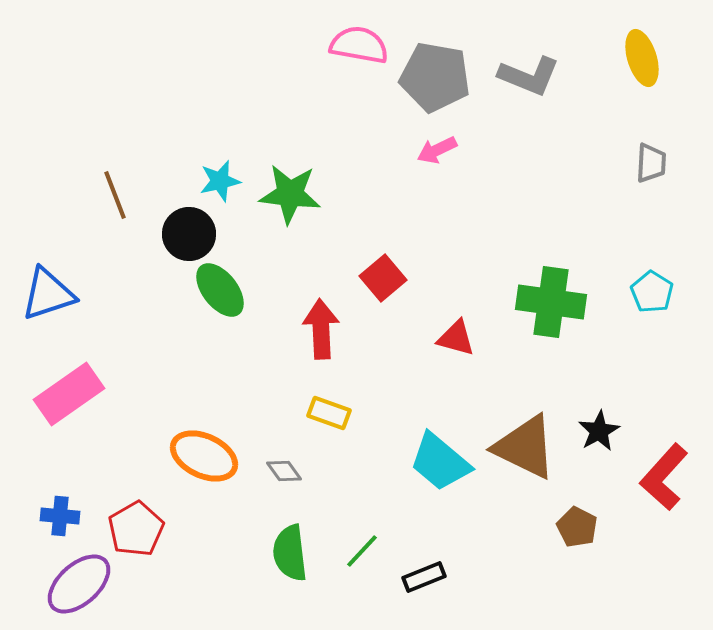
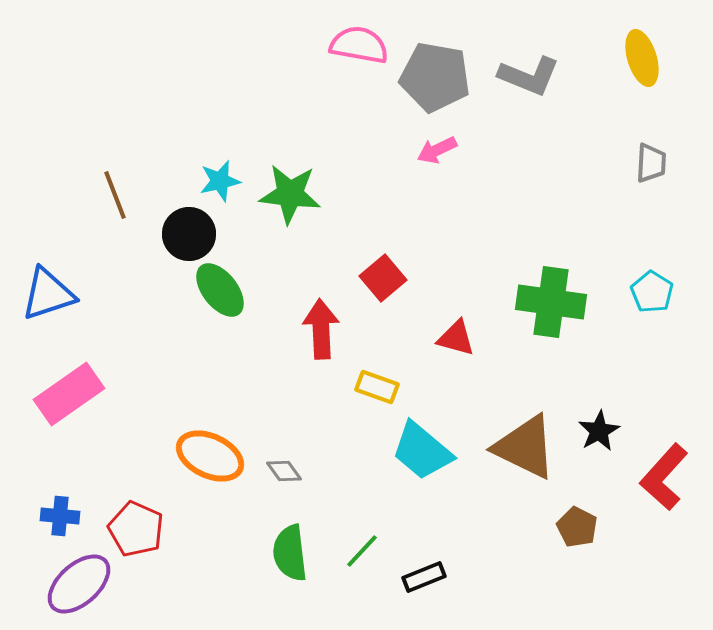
yellow rectangle: moved 48 px right, 26 px up
orange ellipse: moved 6 px right
cyan trapezoid: moved 18 px left, 11 px up
red pentagon: rotated 18 degrees counterclockwise
